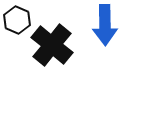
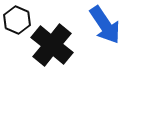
blue arrow: rotated 33 degrees counterclockwise
